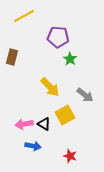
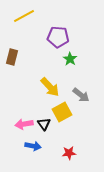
gray arrow: moved 4 px left
yellow square: moved 3 px left, 3 px up
black triangle: rotated 24 degrees clockwise
red star: moved 1 px left, 3 px up; rotated 24 degrees counterclockwise
